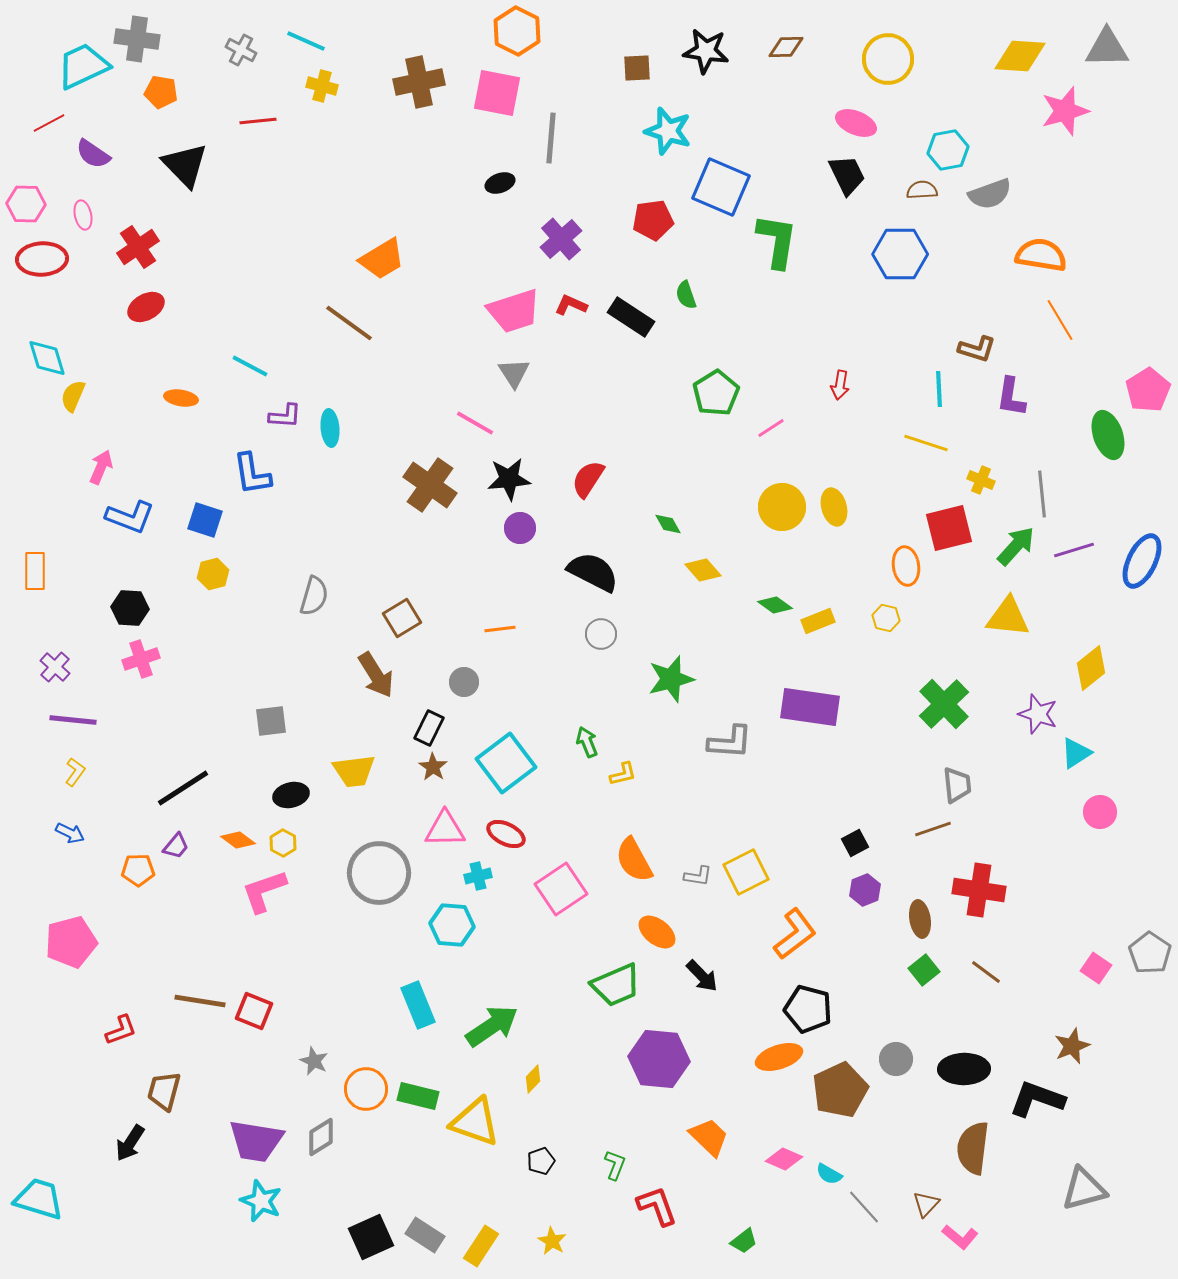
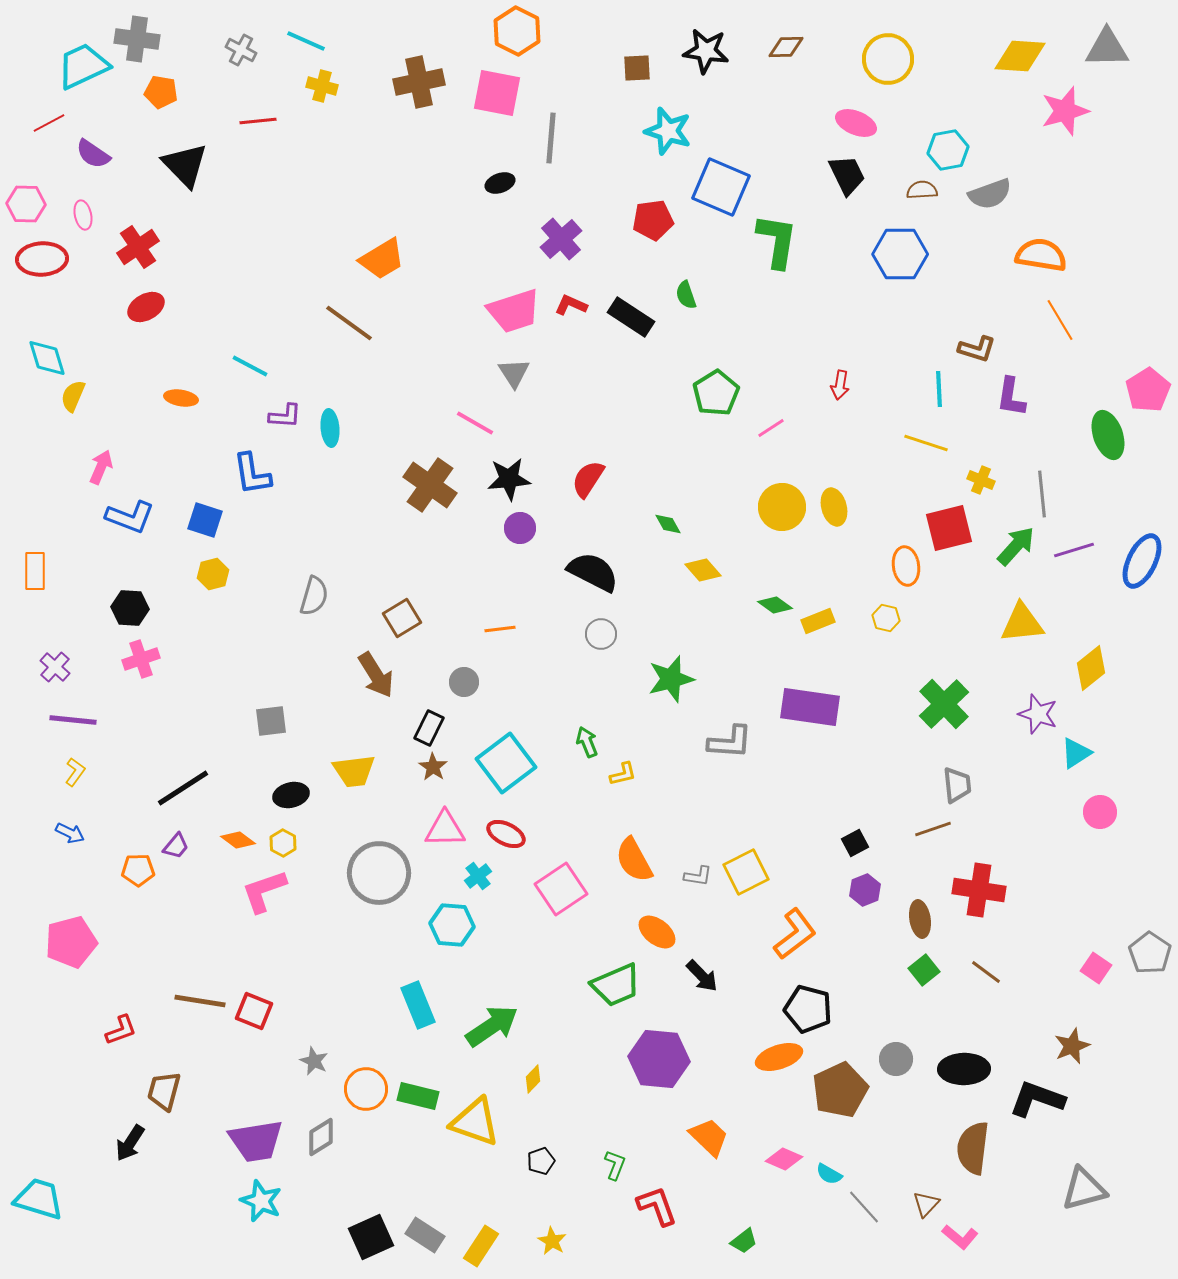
yellow triangle at (1008, 617): moved 14 px right, 6 px down; rotated 12 degrees counterclockwise
cyan cross at (478, 876): rotated 24 degrees counterclockwise
purple trapezoid at (256, 1141): rotated 18 degrees counterclockwise
